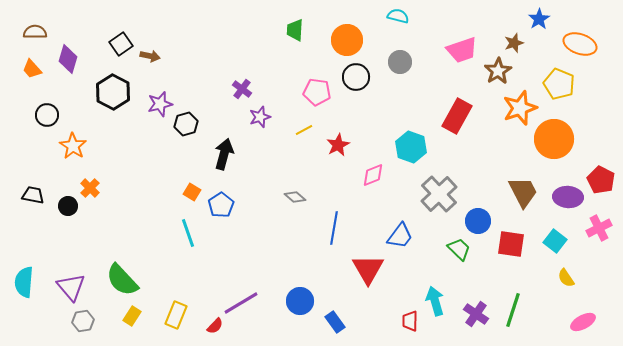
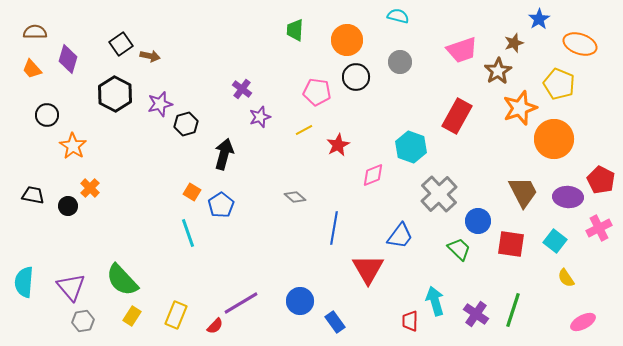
black hexagon at (113, 92): moved 2 px right, 2 px down
